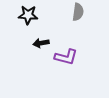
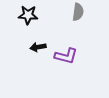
black arrow: moved 3 px left, 4 px down
purple L-shape: moved 1 px up
